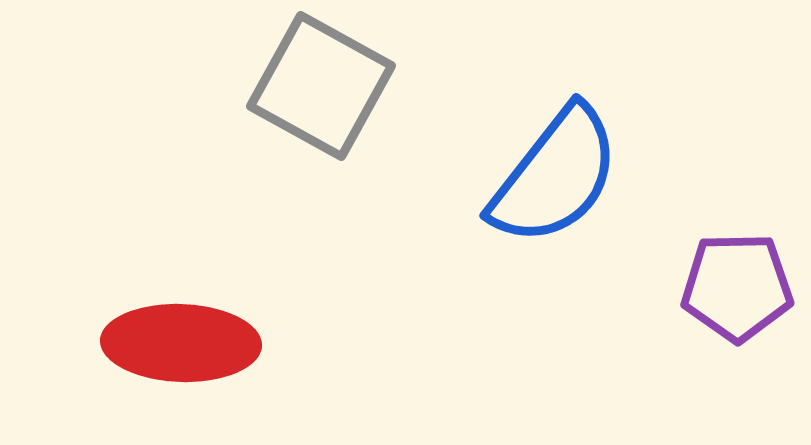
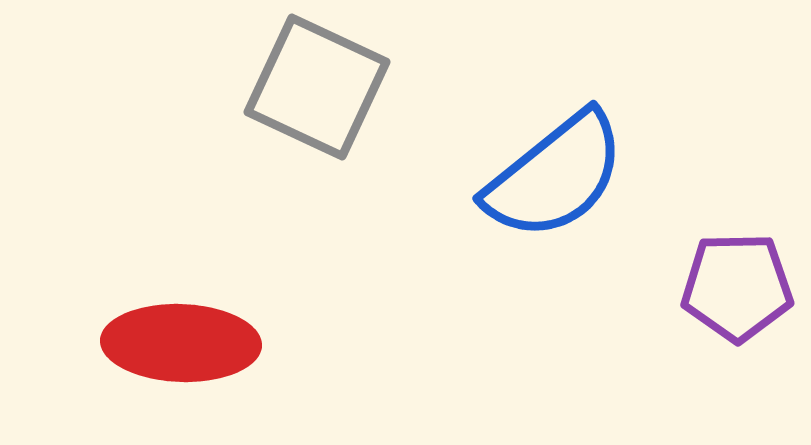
gray square: moved 4 px left, 1 px down; rotated 4 degrees counterclockwise
blue semicircle: rotated 13 degrees clockwise
